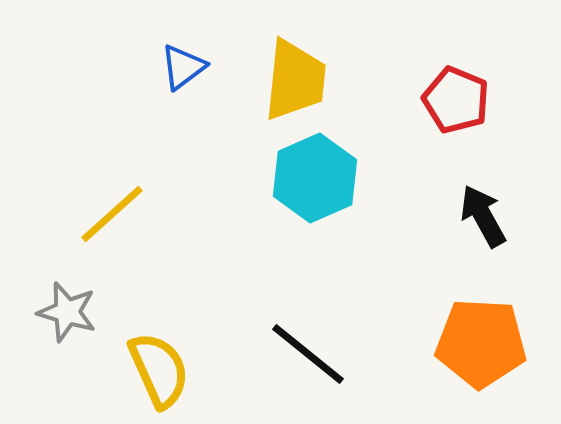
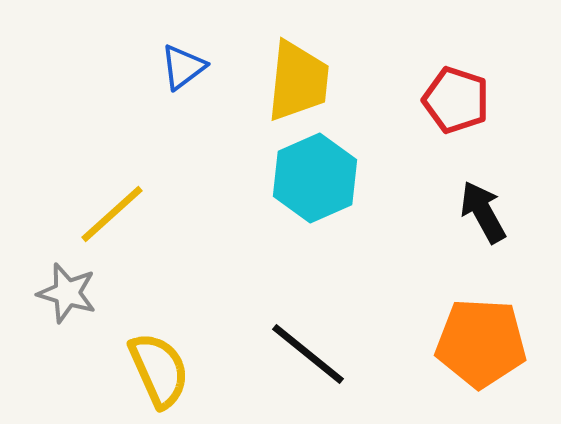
yellow trapezoid: moved 3 px right, 1 px down
red pentagon: rotated 4 degrees counterclockwise
black arrow: moved 4 px up
gray star: moved 19 px up
